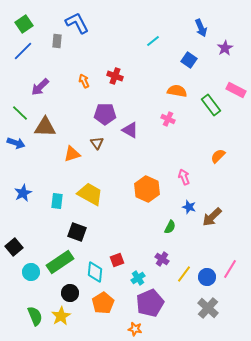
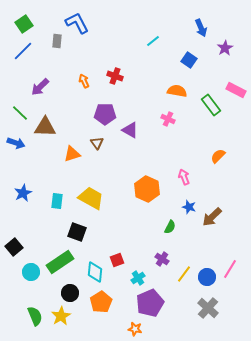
yellow trapezoid at (90, 194): moved 1 px right, 4 px down
orange pentagon at (103, 303): moved 2 px left, 1 px up
